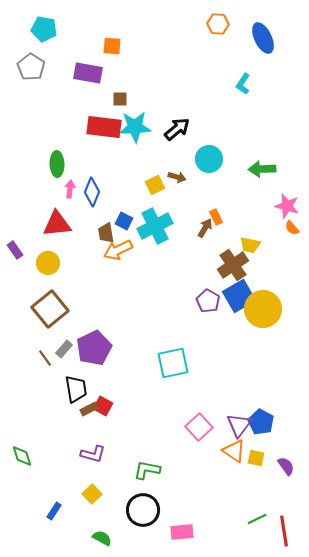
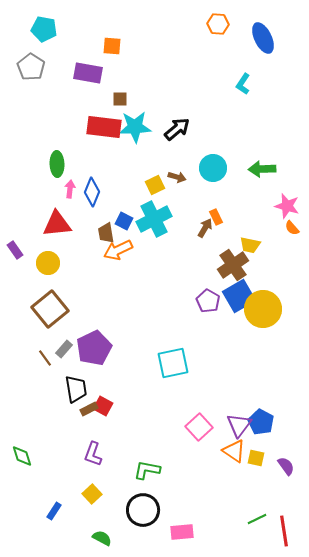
cyan circle at (209, 159): moved 4 px right, 9 px down
cyan cross at (155, 226): moved 1 px left, 7 px up
purple L-shape at (93, 454): rotated 95 degrees clockwise
